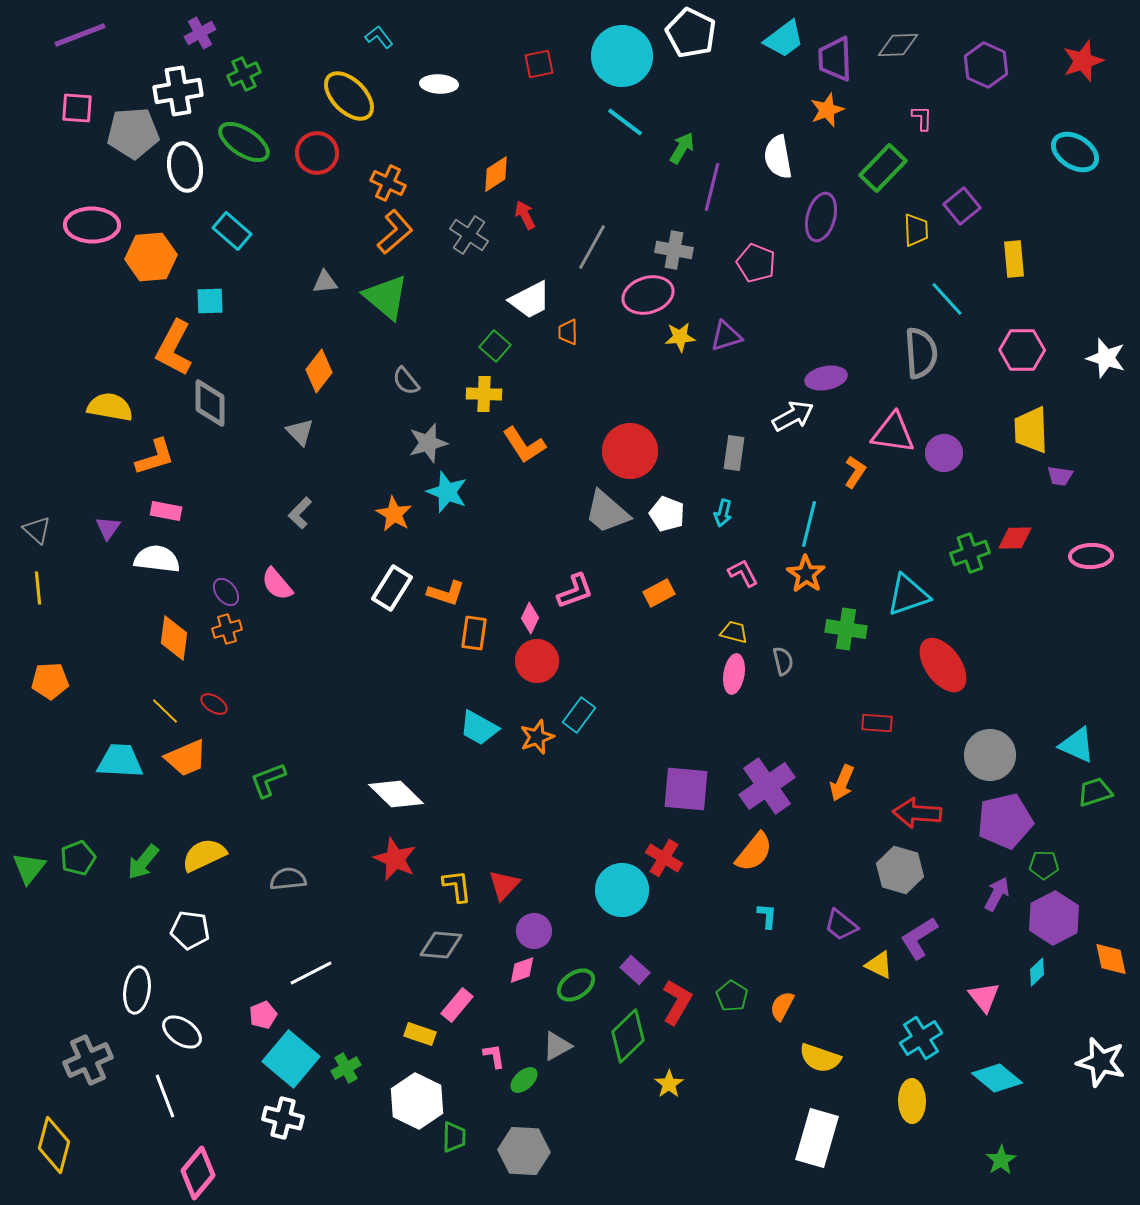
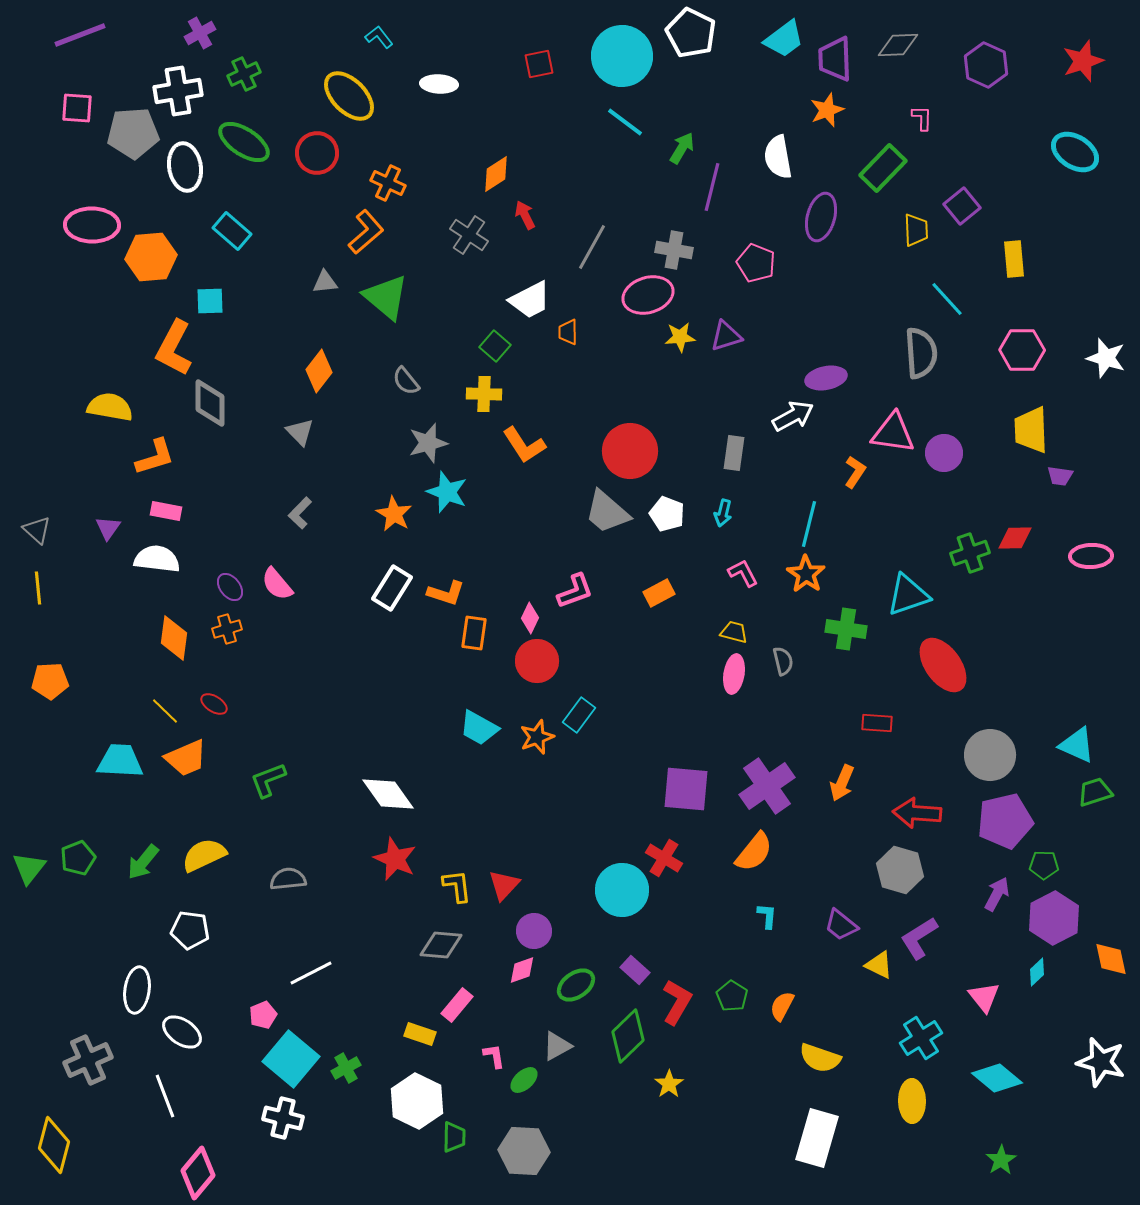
orange L-shape at (395, 232): moved 29 px left
purple ellipse at (226, 592): moved 4 px right, 5 px up
white diamond at (396, 794): moved 8 px left; rotated 10 degrees clockwise
